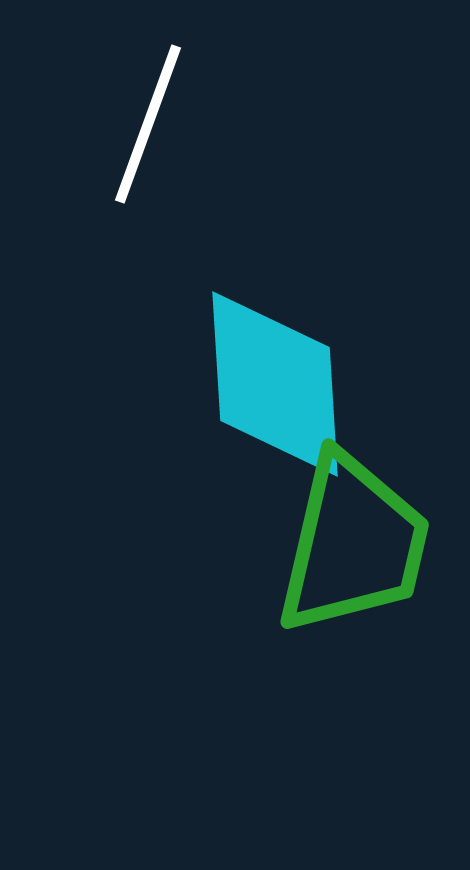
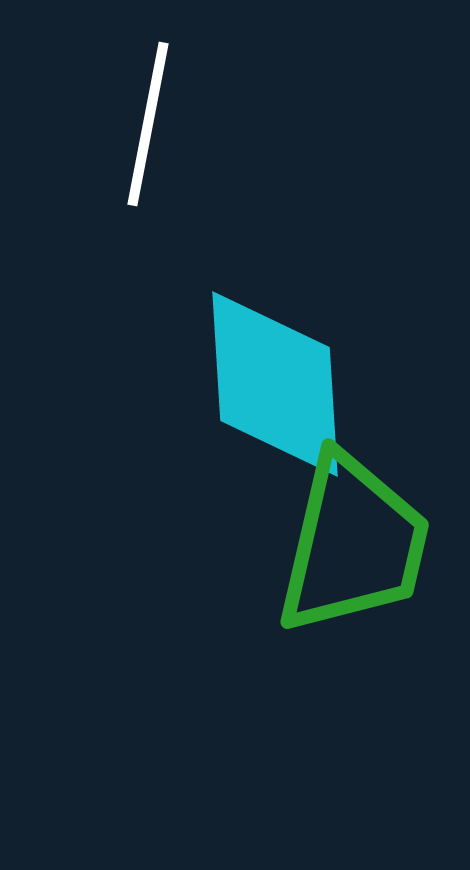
white line: rotated 9 degrees counterclockwise
